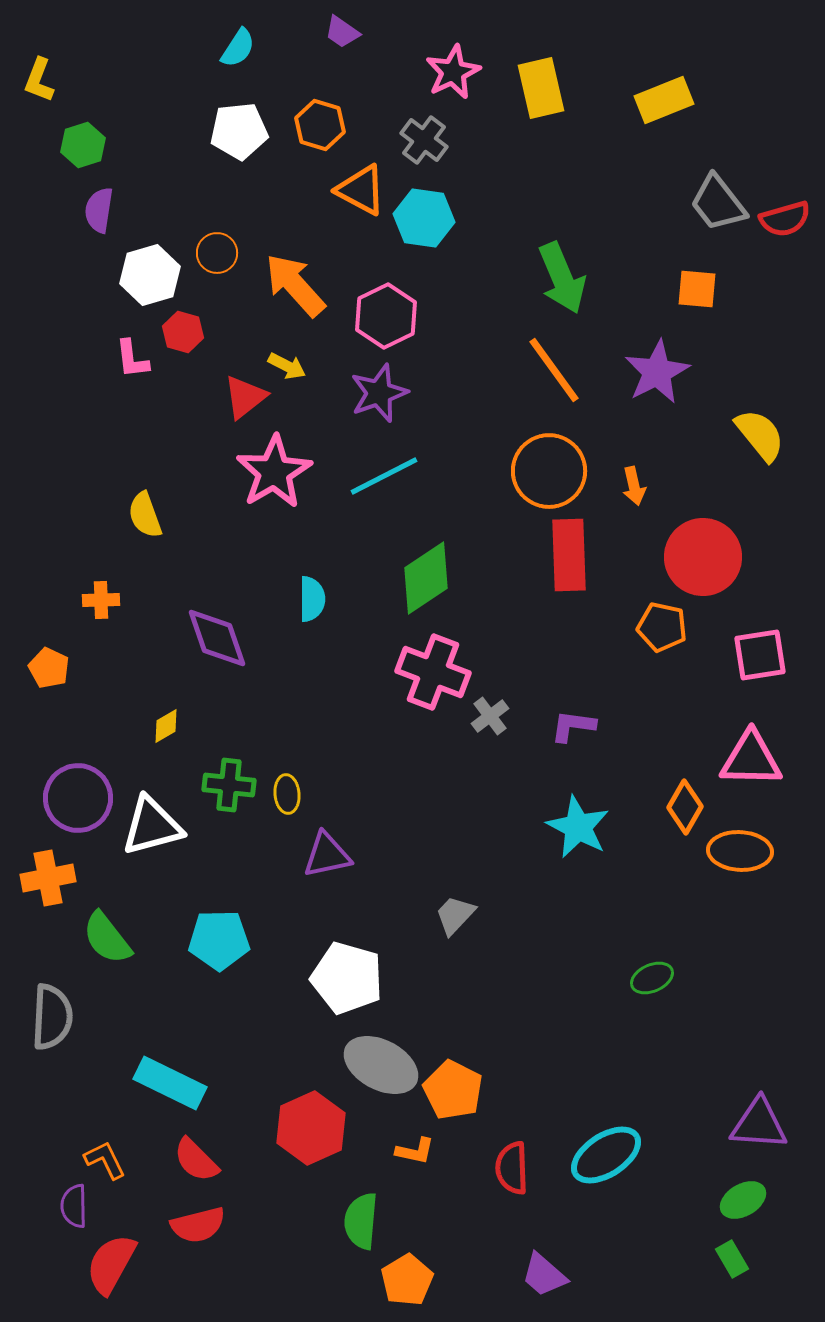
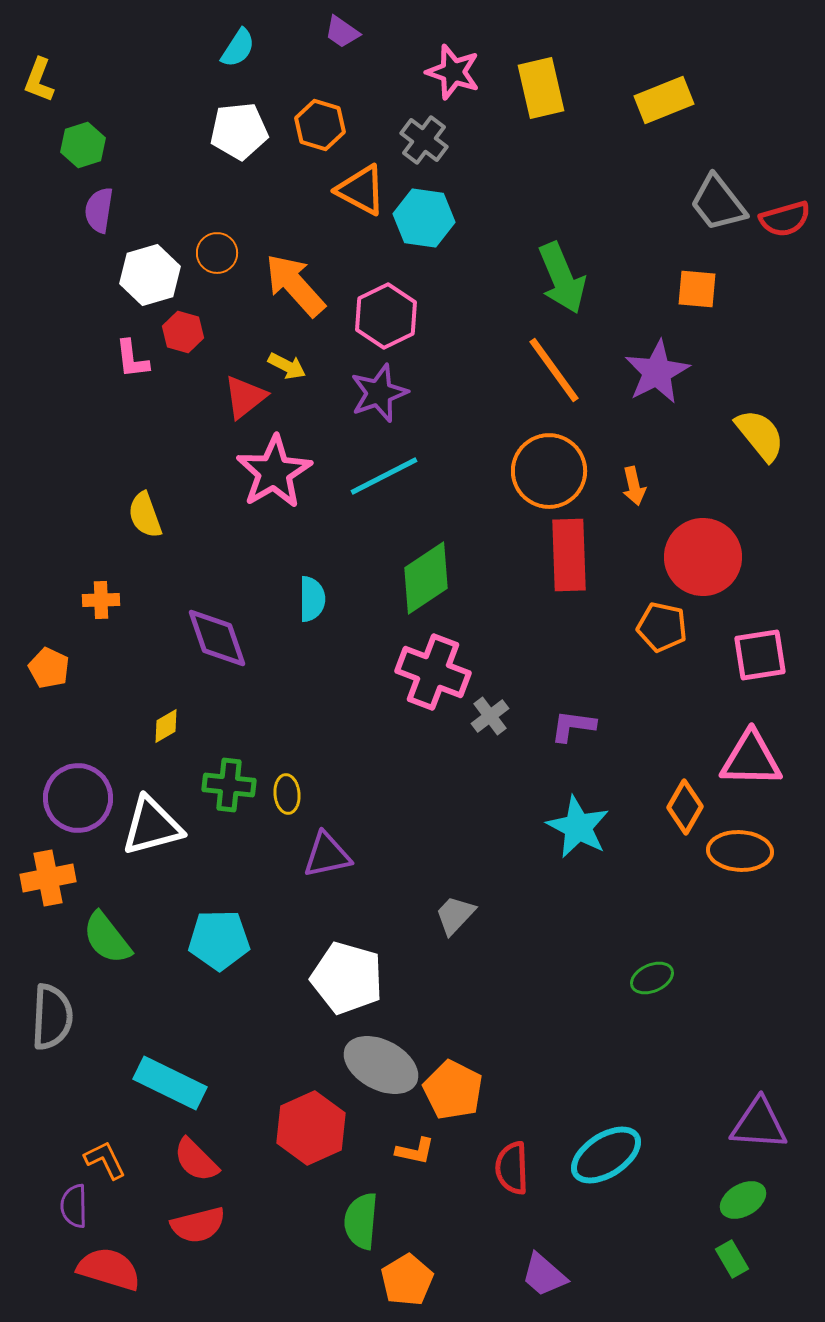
pink star at (453, 72): rotated 28 degrees counterclockwise
red semicircle at (111, 1264): moved 2 px left, 5 px down; rotated 78 degrees clockwise
